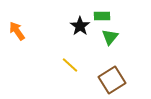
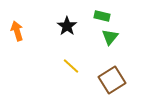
green rectangle: rotated 14 degrees clockwise
black star: moved 13 px left
orange arrow: rotated 18 degrees clockwise
yellow line: moved 1 px right, 1 px down
